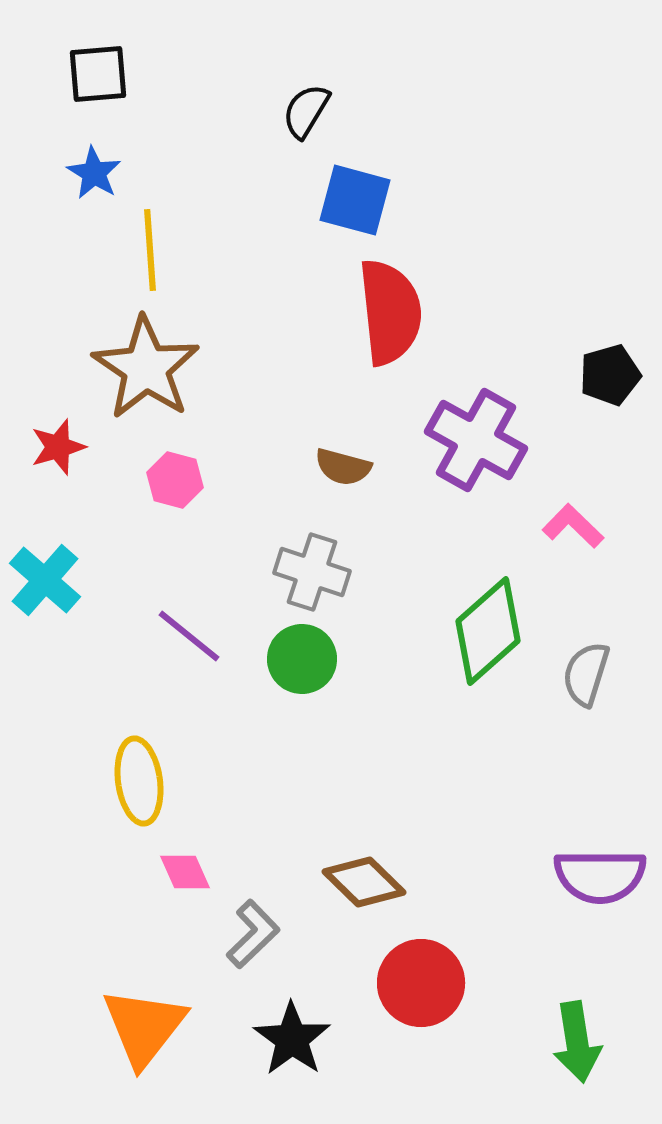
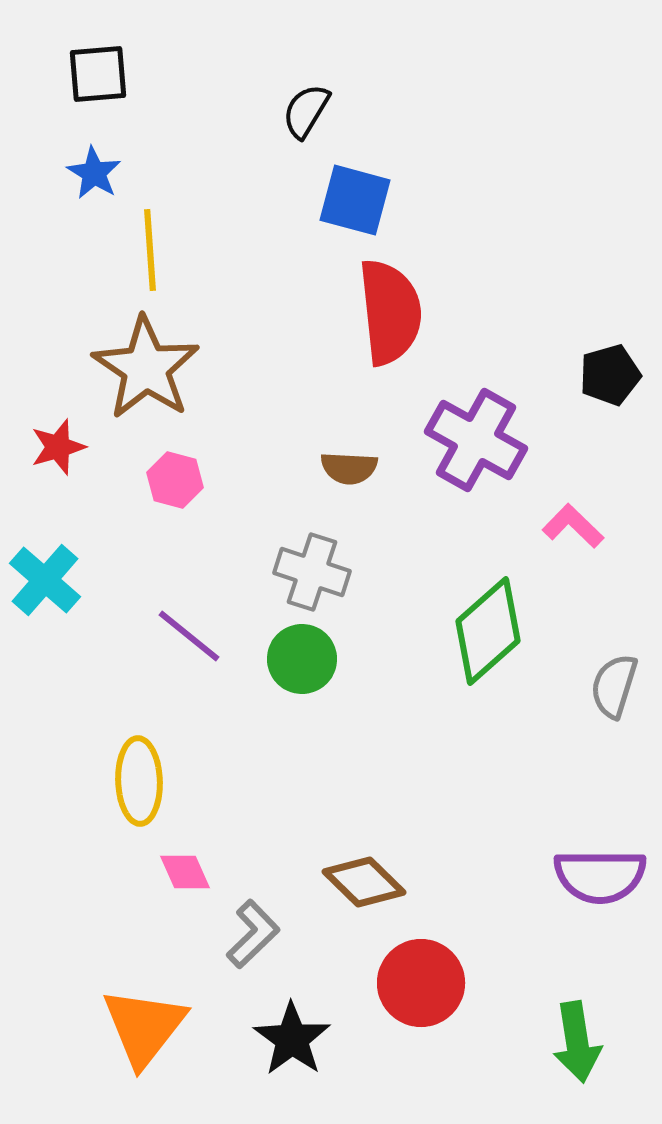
brown semicircle: moved 6 px right, 1 px down; rotated 12 degrees counterclockwise
gray semicircle: moved 28 px right, 12 px down
yellow ellipse: rotated 6 degrees clockwise
